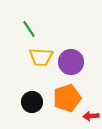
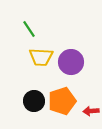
orange pentagon: moved 5 px left, 3 px down
black circle: moved 2 px right, 1 px up
red arrow: moved 5 px up
